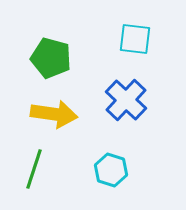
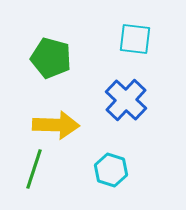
yellow arrow: moved 2 px right, 11 px down; rotated 6 degrees counterclockwise
